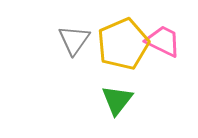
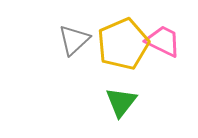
gray triangle: rotated 12 degrees clockwise
green triangle: moved 4 px right, 2 px down
